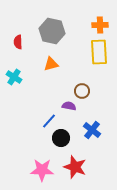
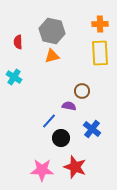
orange cross: moved 1 px up
yellow rectangle: moved 1 px right, 1 px down
orange triangle: moved 1 px right, 8 px up
blue cross: moved 1 px up
